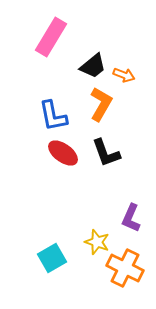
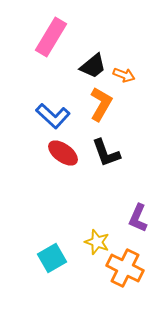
blue L-shape: rotated 36 degrees counterclockwise
purple L-shape: moved 7 px right
